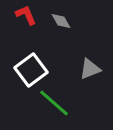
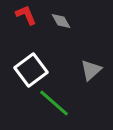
gray triangle: moved 1 px right, 1 px down; rotated 20 degrees counterclockwise
